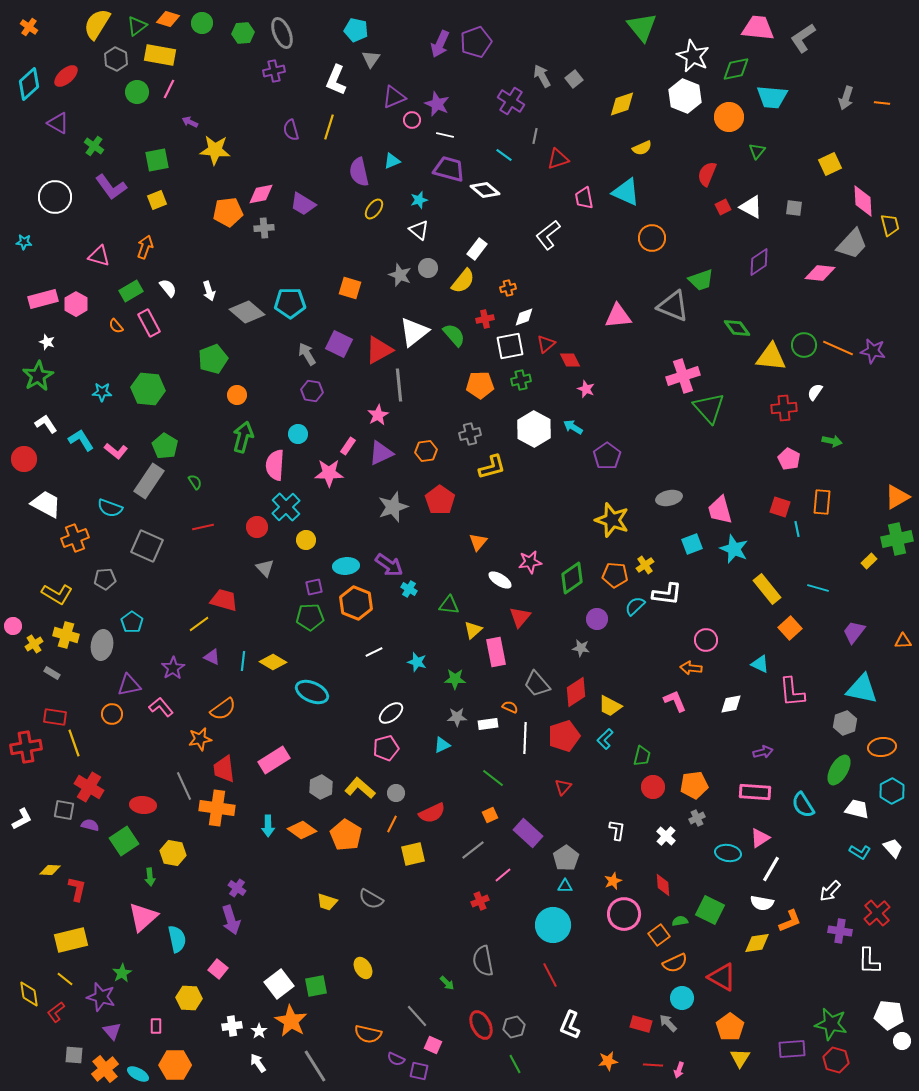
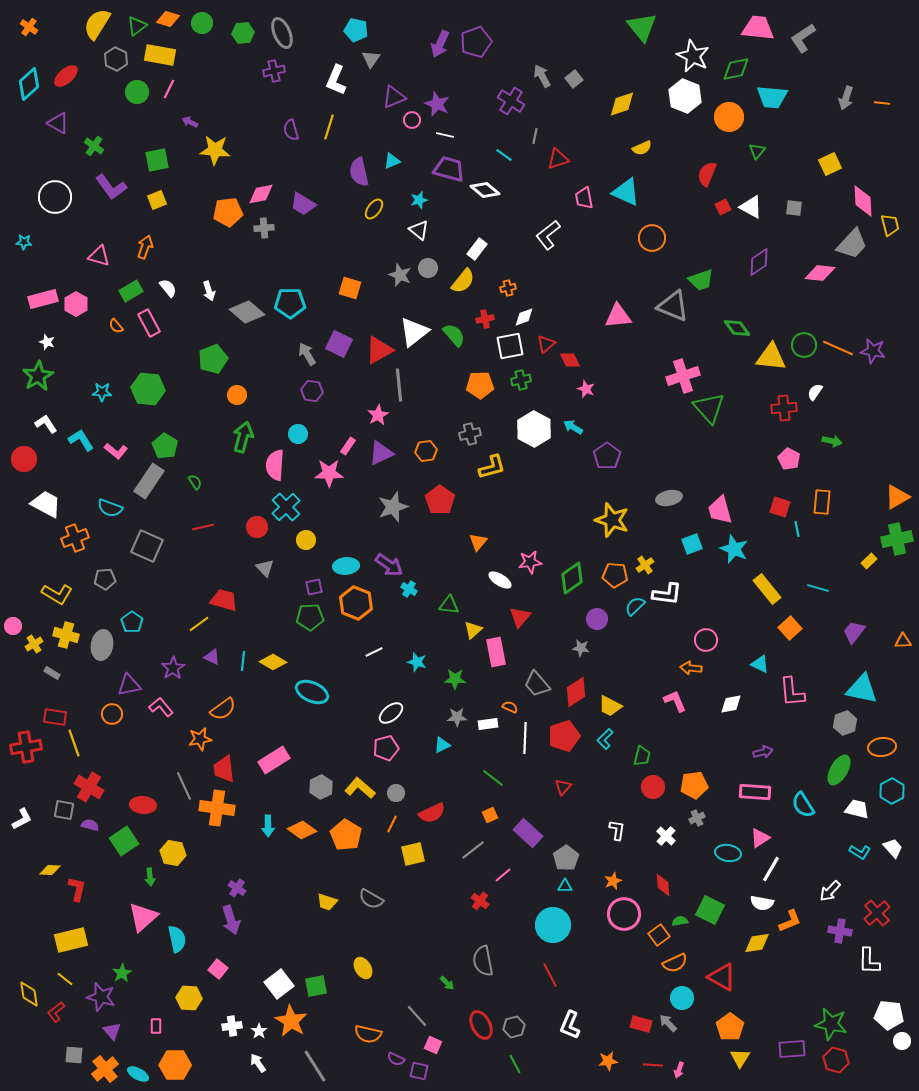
red cross at (480, 901): rotated 30 degrees counterclockwise
